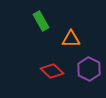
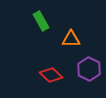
red diamond: moved 1 px left, 4 px down
